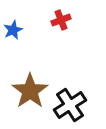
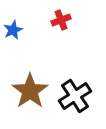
black cross: moved 5 px right, 9 px up
